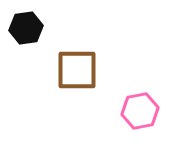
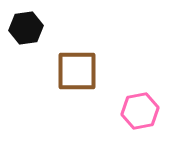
brown square: moved 1 px down
